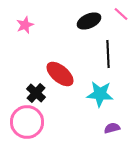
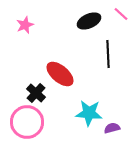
cyan star: moved 11 px left, 19 px down
